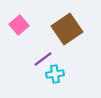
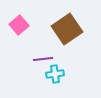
purple line: rotated 30 degrees clockwise
